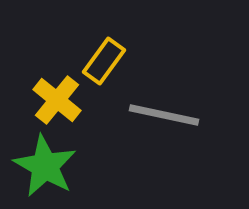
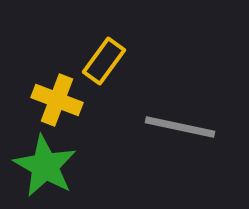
yellow cross: rotated 18 degrees counterclockwise
gray line: moved 16 px right, 12 px down
